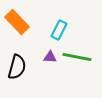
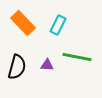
orange rectangle: moved 6 px right, 1 px down
cyan rectangle: moved 1 px left, 5 px up
purple triangle: moved 3 px left, 8 px down
